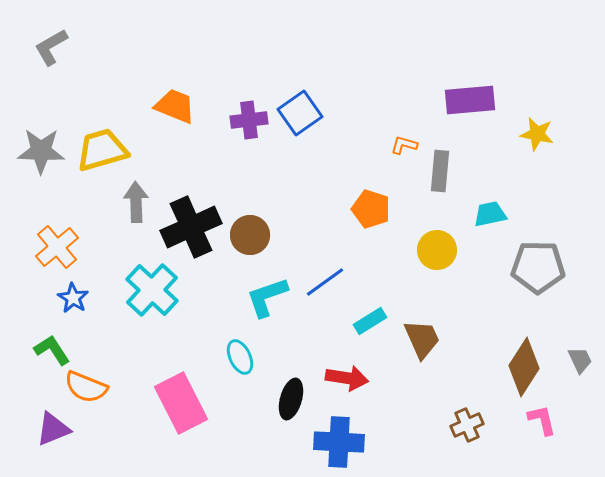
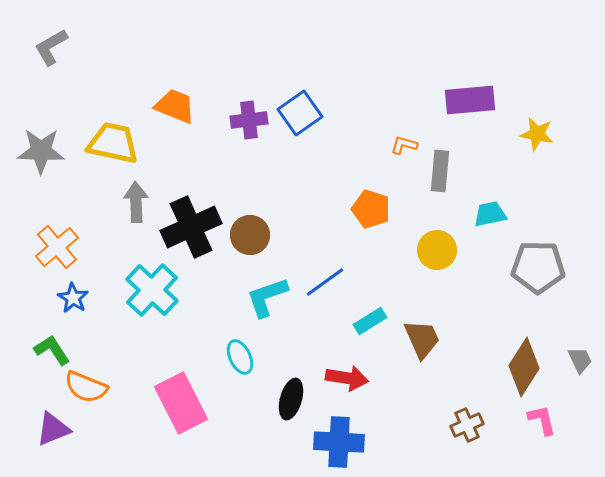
yellow trapezoid: moved 11 px right, 7 px up; rotated 28 degrees clockwise
